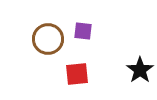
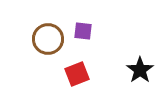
red square: rotated 15 degrees counterclockwise
